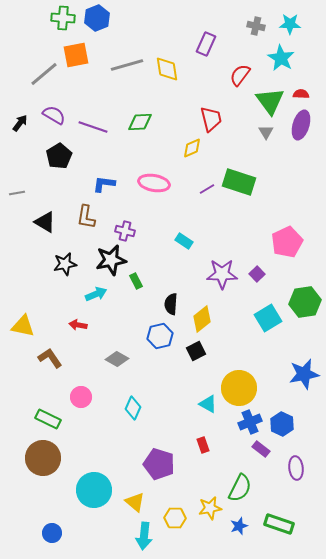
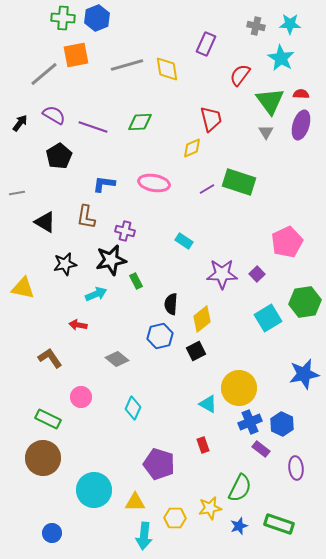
yellow triangle at (23, 326): moved 38 px up
gray diamond at (117, 359): rotated 10 degrees clockwise
yellow triangle at (135, 502): rotated 40 degrees counterclockwise
